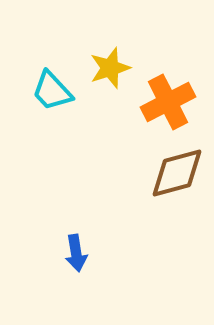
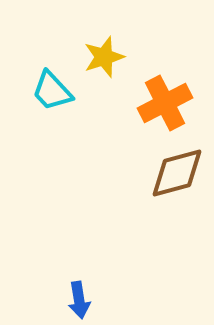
yellow star: moved 6 px left, 11 px up
orange cross: moved 3 px left, 1 px down
blue arrow: moved 3 px right, 47 px down
